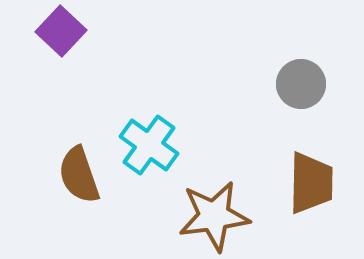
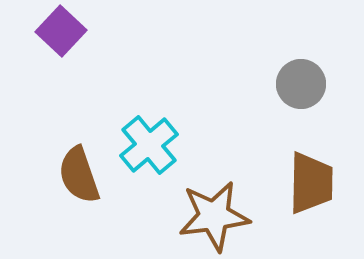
cyan cross: rotated 14 degrees clockwise
